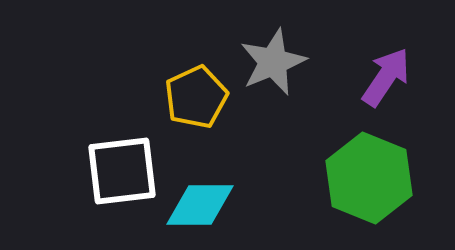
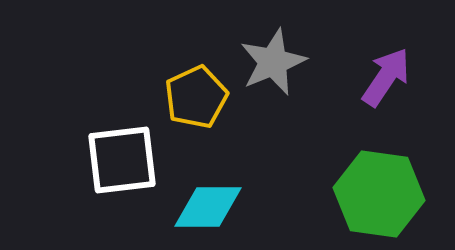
white square: moved 11 px up
green hexagon: moved 10 px right, 16 px down; rotated 14 degrees counterclockwise
cyan diamond: moved 8 px right, 2 px down
